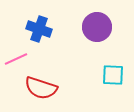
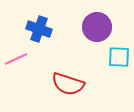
cyan square: moved 6 px right, 18 px up
red semicircle: moved 27 px right, 4 px up
